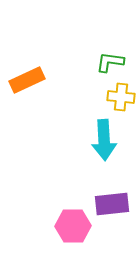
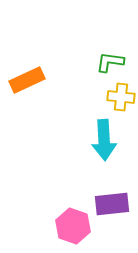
pink hexagon: rotated 20 degrees clockwise
